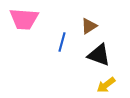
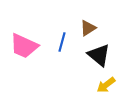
pink trapezoid: moved 27 px down; rotated 20 degrees clockwise
brown triangle: moved 1 px left, 2 px down
black triangle: rotated 20 degrees clockwise
